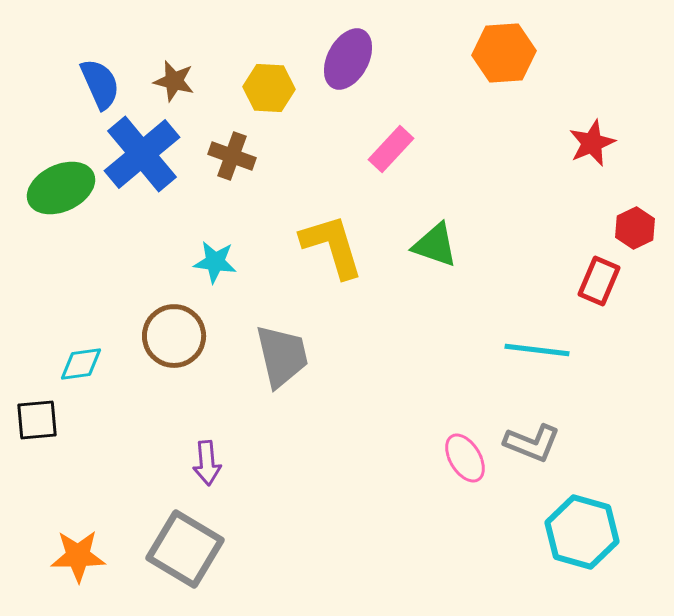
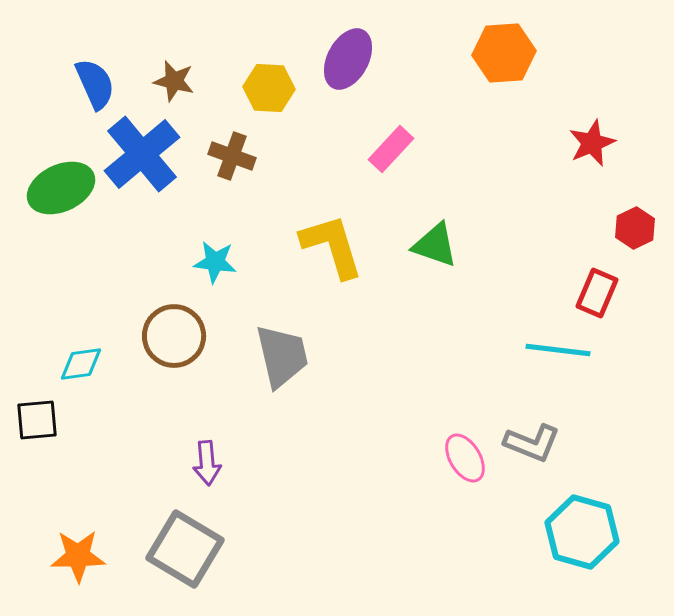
blue semicircle: moved 5 px left
red rectangle: moved 2 px left, 12 px down
cyan line: moved 21 px right
